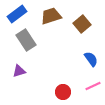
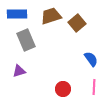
blue rectangle: rotated 36 degrees clockwise
brown square: moved 5 px left, 1 px up
gray rectangle: rotated 10 degrees clockwise
pink line: moved 1 px right, 1 px down; rotated 63 degrees counterclockwise
red circle: moved 3 px up
